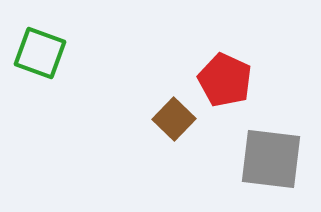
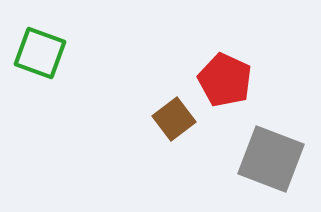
brown square: rotated 9 degrees clockwise
gray square: rotated 14 degrees clockwise
